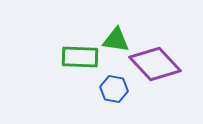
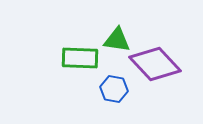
green triangle: moved 1 px right
green rectangle: moved 1 px down
